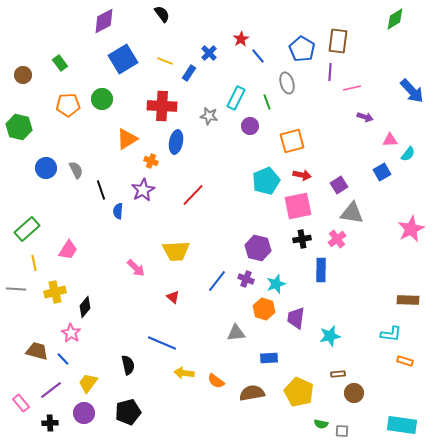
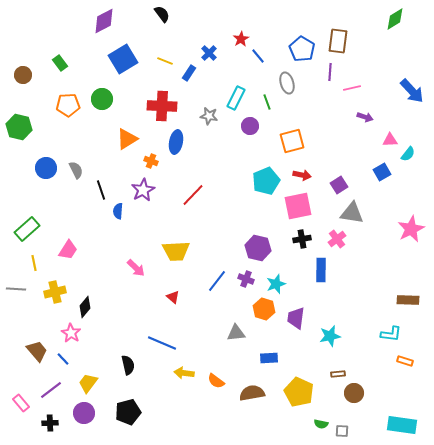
brown trapezoid at (37, 351): rotated 35 degrees clockwise
